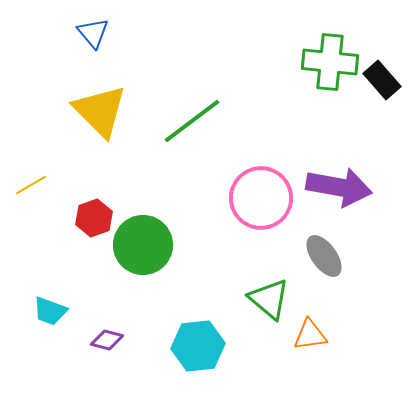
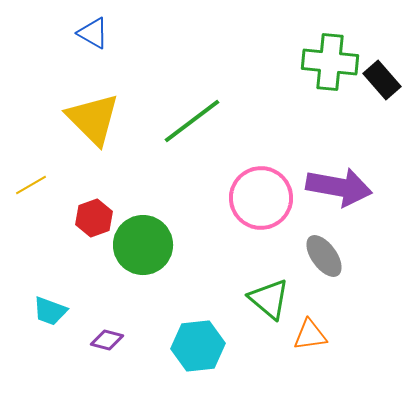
blue triangle: rotated 20 degrees counterclockwise
yellow triangle: moved 7 px left, 8 px down
